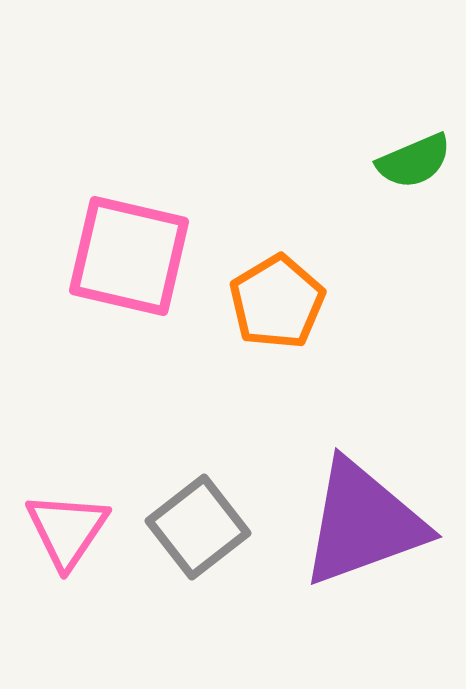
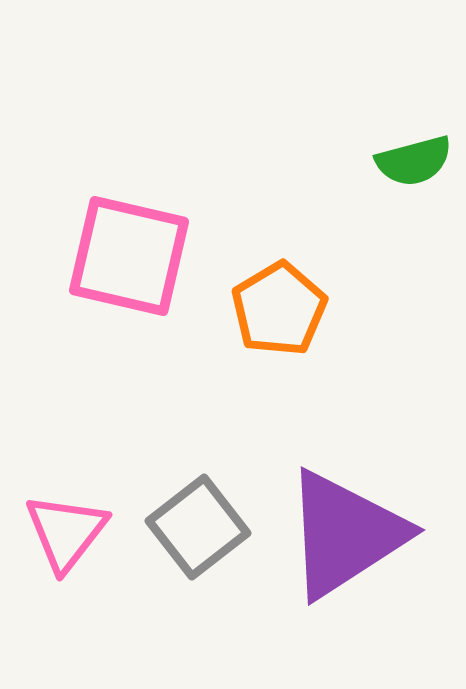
green semicircle: rotated 8 degrees clockwise
orange pentagon: moved 2 px right, 7 px down
purple triangle: moved 18 px left, 11 px down; rotated 13 degrees counterclockwise
pink triangle: moved 1 px left, 2 px down; rotated 4 degrees clockwise
